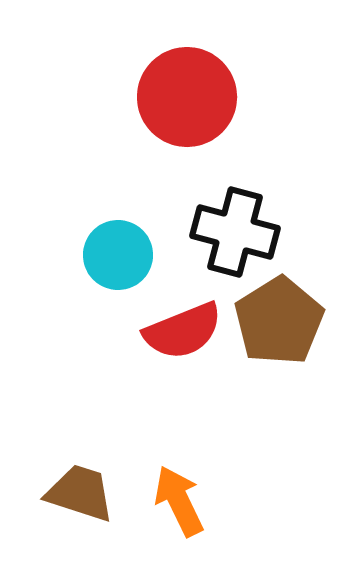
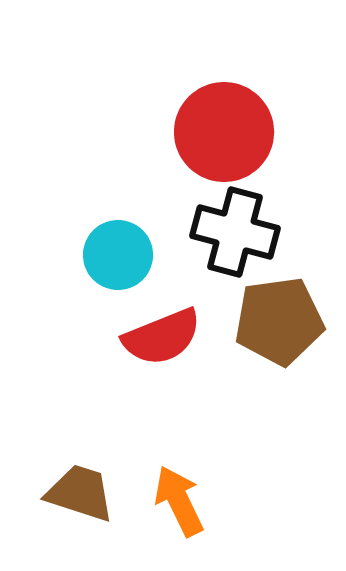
red circle: moved 37 px right, 35 px down
brown pentagon: rotated 24 degrees clockwise
red semicircle: moved 21 px left, 6 px down
